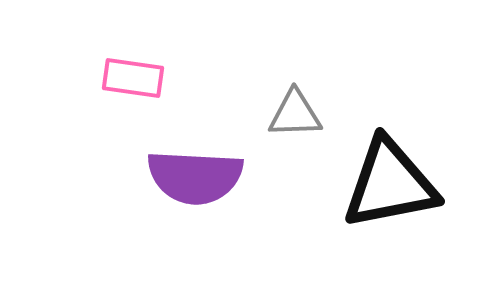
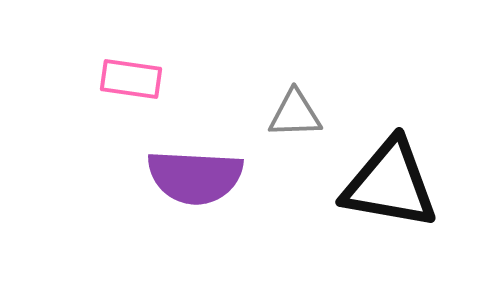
pink rectangle: moved 2 px left, 1 px down
black triangle: rotated 21 degrees clockwise
